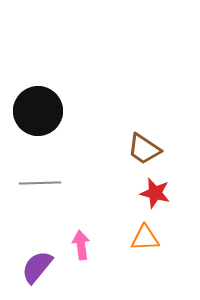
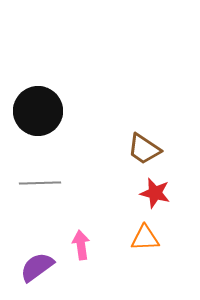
purple semicircle: rotated 15 degrees clockwise
